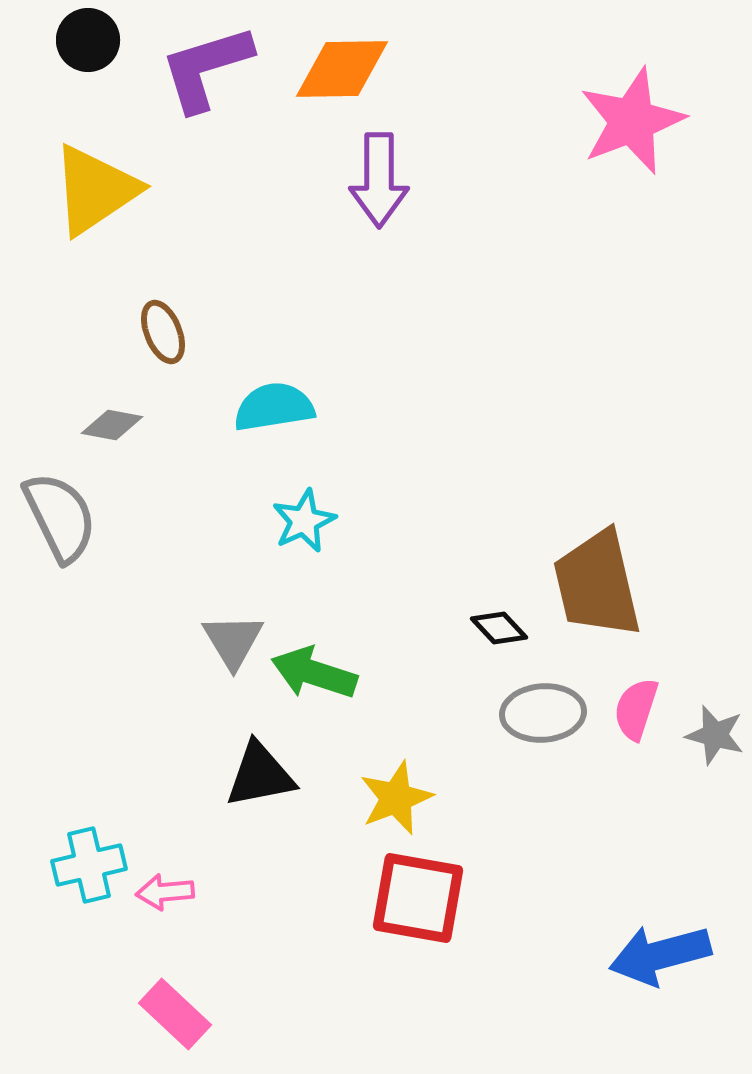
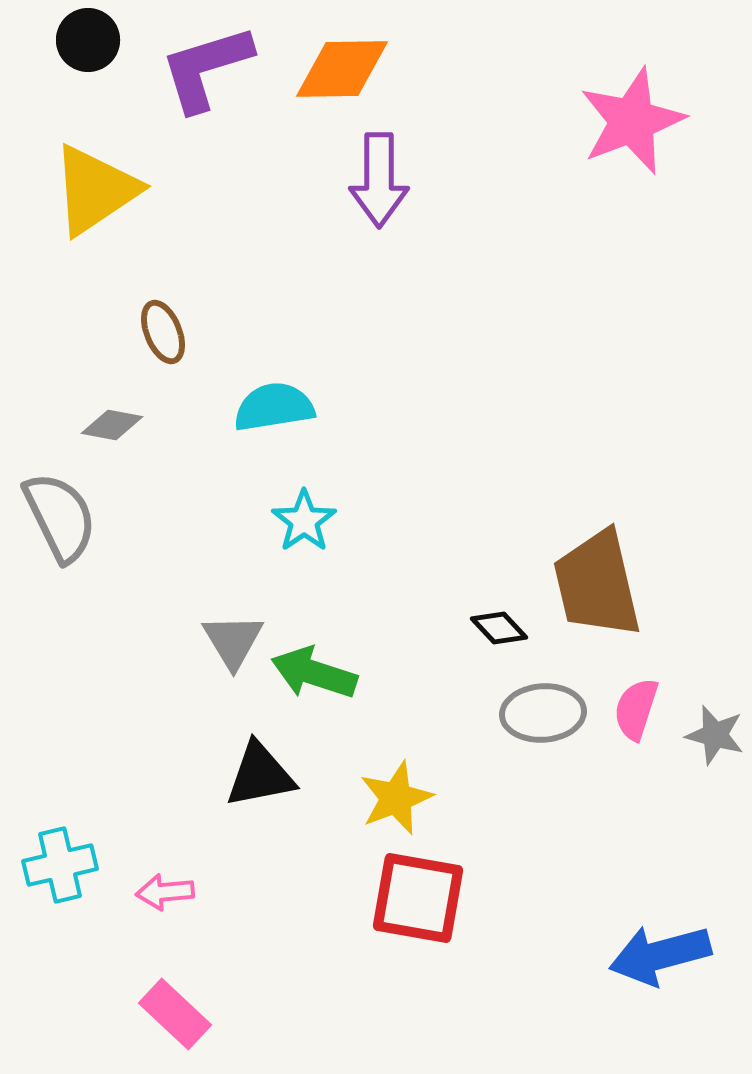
cyan star: rotated 10 degrees counterclockwise
cyan cross: moved 29 px left
